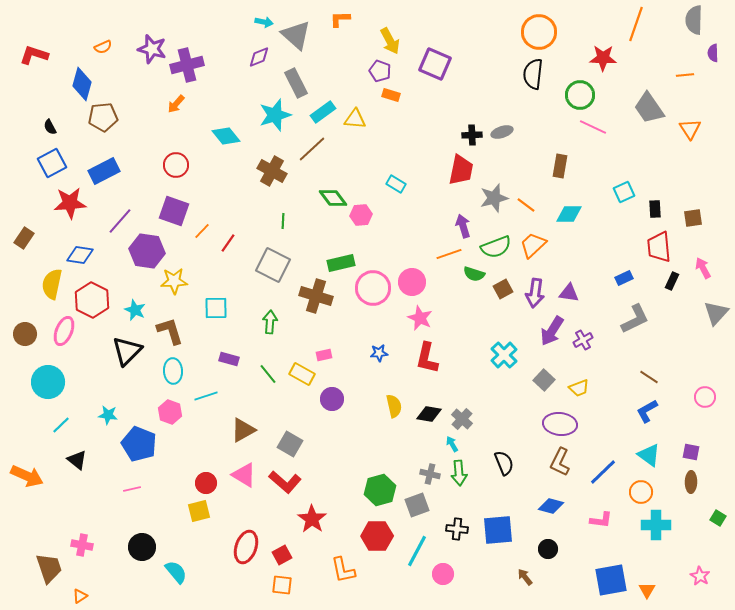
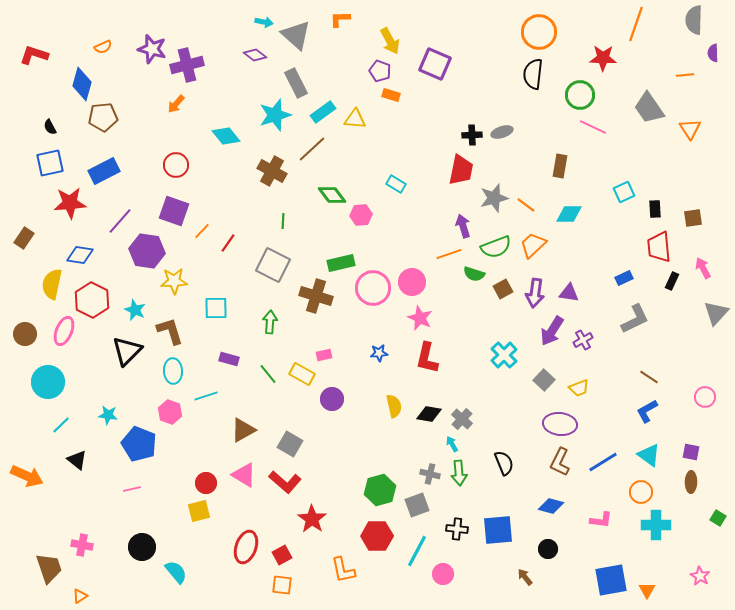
purple diamond at (259, 57): moved 4 px left, 2 px up; rotated 60 degrees clockwise
blue square at (52, 163): moved 2 px left; rotated 16 degrees clockwise
green diamond at (333, 198): moved 1 px left, 3 px up
blue line at (603, 472): moved 10 px up; rotated 12 degrees clockwise
